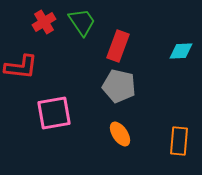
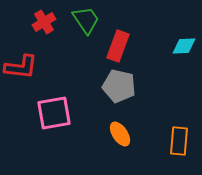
green trapezoid: moved 4 px right, 2 px up
cyan diamond: moved 3 px right, 5 px up
